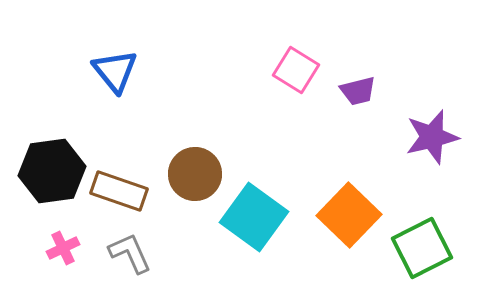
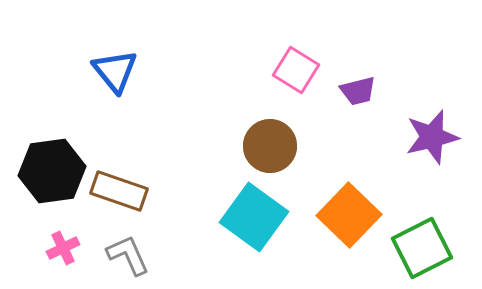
brown circle: moved 75 px right, 28 px up
gray L-shape: moved 2 px left, 2 px down
